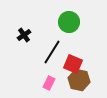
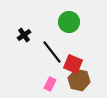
black line: rotated 70 degrees counterclockwise
pink rectangle: moved 1 px right, 1 px down
